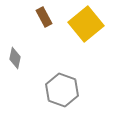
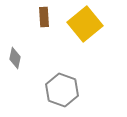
brown rectangle: rotated 24 degrees clockwise
yellow square: moved 1 px left
